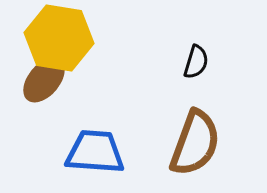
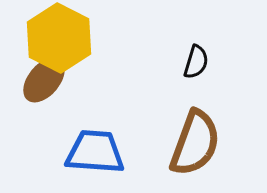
yellow hexagon: rotated 18 degrees clockwise
